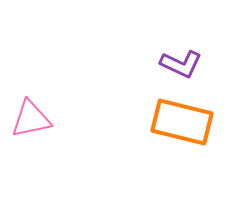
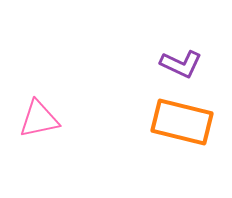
pink triangle: moved 8 px right
